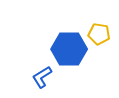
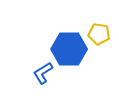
blue L-shape: moved 1 px right, 4 px up
